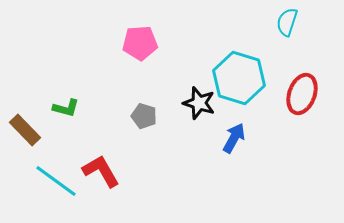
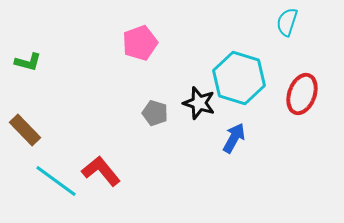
pink pentagon: rotated 16 degrees counterclockwise
green L-shape: moved 38 px left, 46 px up
gray pentagon: moved 11 px right, 3 px up
red L-shape: rotated 9 degrees counterclockwise
